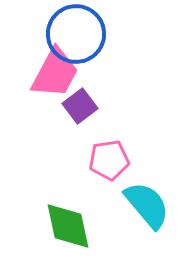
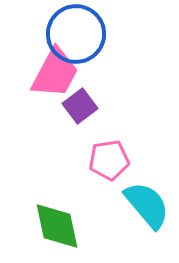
green diamond: moved 11 px left
